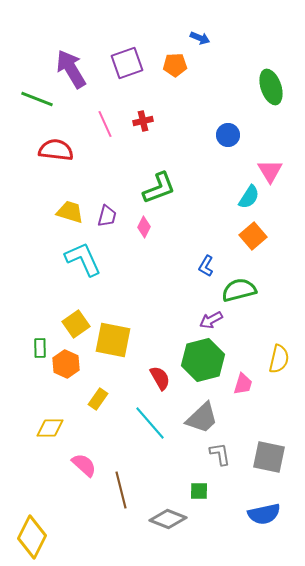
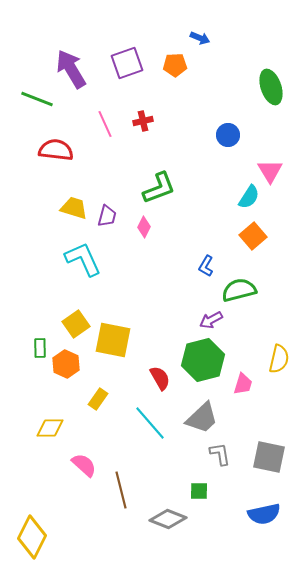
yellow trapezoid at (70, 212): moved 4 px right, 4 px up
